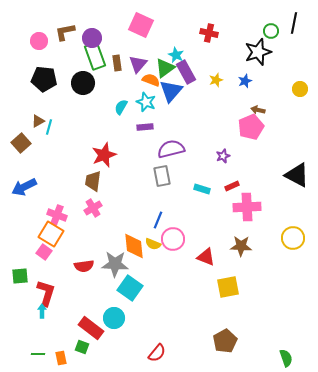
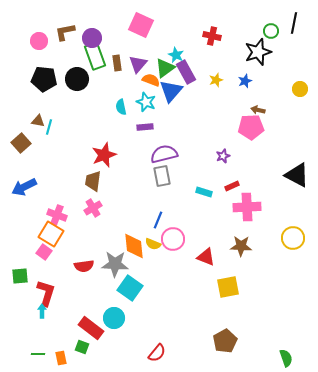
red cross at (209, 33): moved 3 px right, 3 px down
black circle at (83, 83): moved 6 px left, 4 px up
cyan semicircle at (121, 107): rotated 42 degrees counterclockwise
brown triangle at (38, 121): rotated 40 degrees clockwise
pink pentagon at (251, 127): rotated 20 degrees clockwise
purple semicircle at (171, 149): moved 7 px left, 5 px down
cyan rectangle at (202, 189): moved 2 px right, 3 px down
